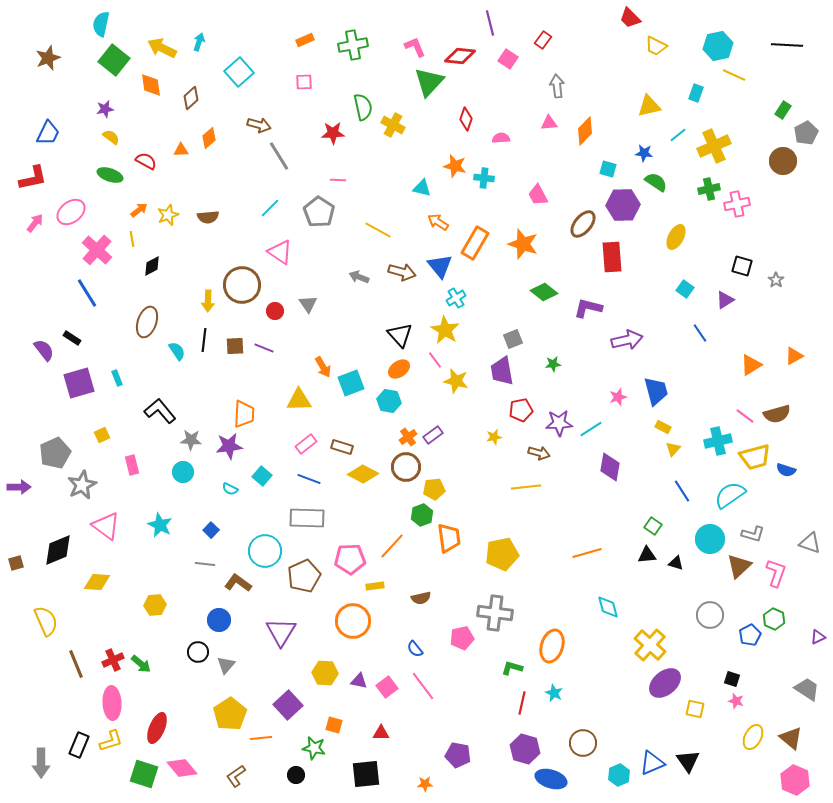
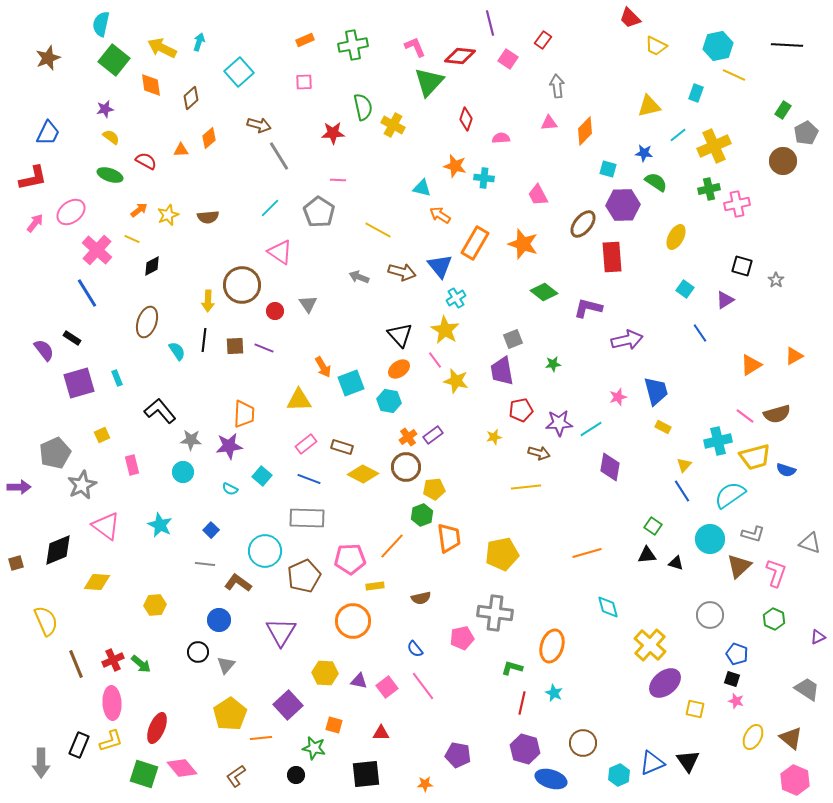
orange arrow at (438, 222): moved 2 px right, 7 px up
yellow line at (132, 239): rotated 56 degrees counterclockwise
yellow triangle at (673, 449): moved 11 px right, 16 px down
blue pentagon at (750, 635): moved 13 px left, 19 px down; rotated 25 degrees counterclockwise
